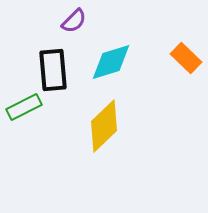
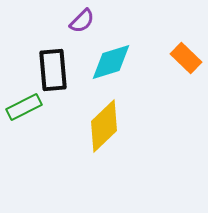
purple semicircle: moved 8 px right
